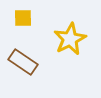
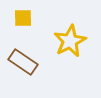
yellow star: moved 2 px down
